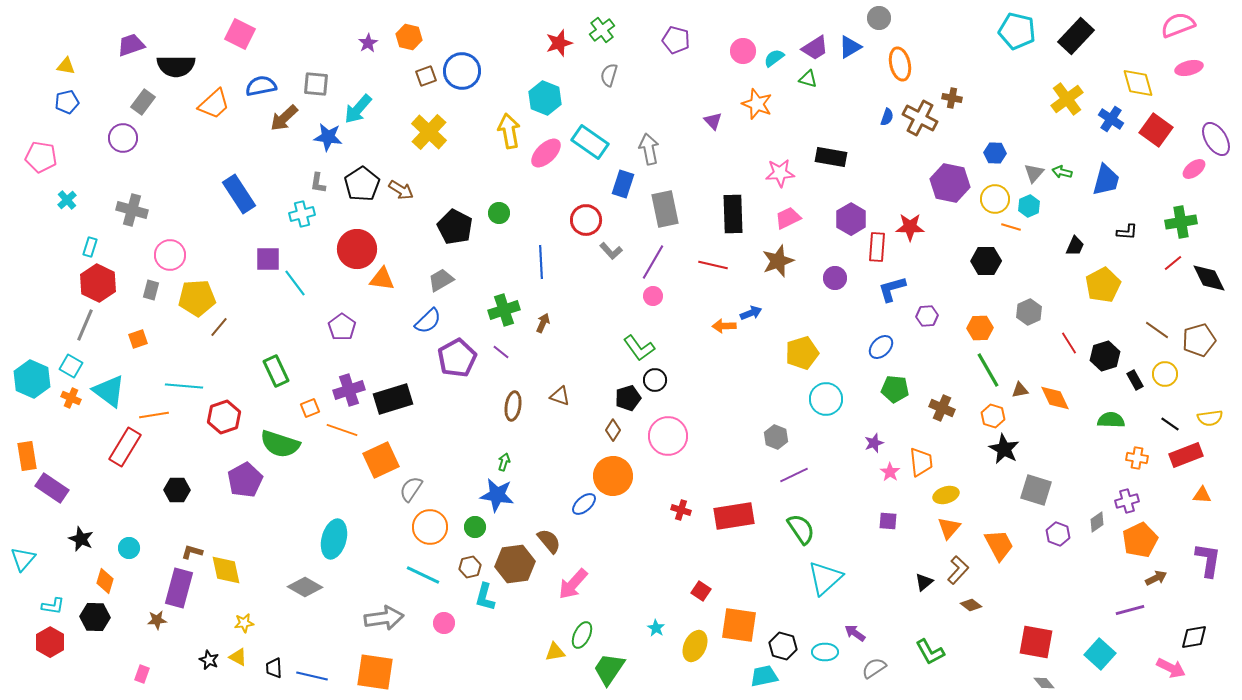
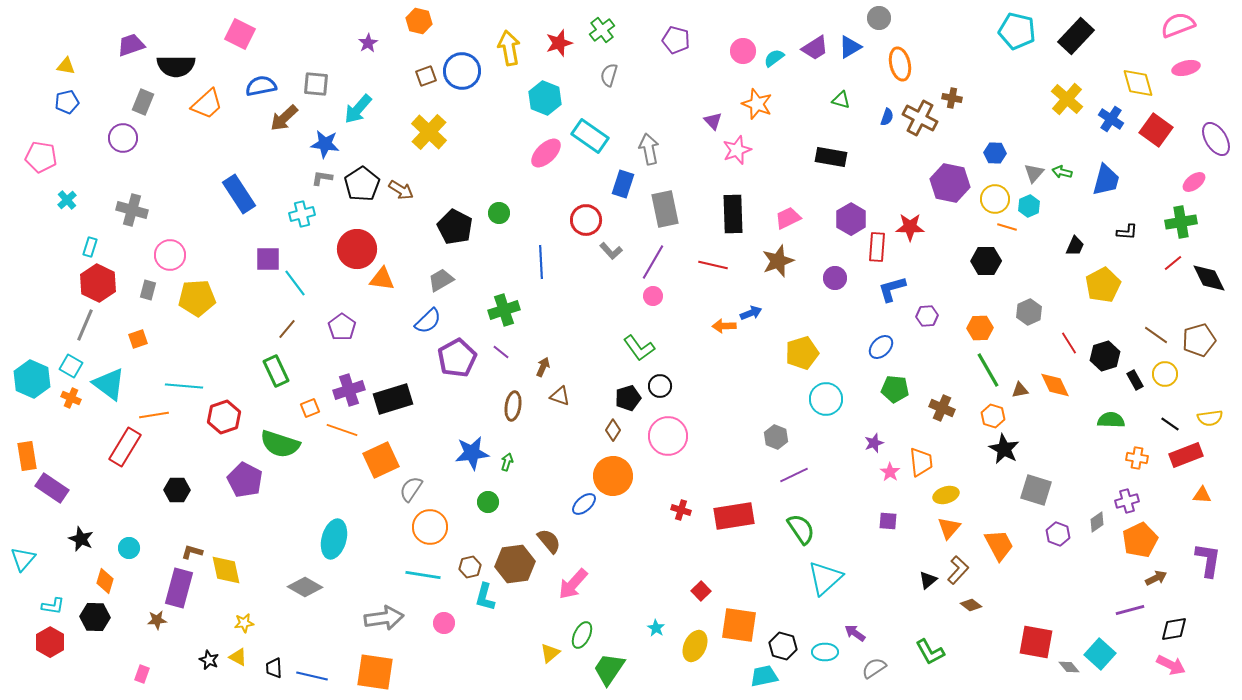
orange hexagon at (409, 37): moved 10 px right, 16 px up
pink ellipse at (1189, 68): moved 3 px left
green triangle at (808, 79): moved 33 px right, 21 px down
yellow cross at (1067, 99): rotated 12 degrees counterclockwise
gray rectangle at (143, 102): rotated 15 degrees counterclockwise
orange trapezoid at (214, 104): moved 7 px left
yellow arrow at (509, 131): moved 83 px up
blue star at (328, 137): moved 3 px left, 7 px down
cyan rectangle at (590, 142): moved 6 px up
pink ellipse at (1194, 169): moved 13 px down
pink star at (780, 173): moved 43 px left, 23 px up; rotated 16 degrees counterclockwise
gray L-shape at (318, 183): moved 4 px right, 5 px up; rotated 90 degrees clockwise
orange line at (1011, 227): moved 4 px left
gray rectangle at (151, 290): moved 3 px left
brown arrow at (543, 323): moved 44 px down
brown line at (219, 327): moved 68 px right, 2 px down
brown line at (1157, 330): moved 1 px left, 5 px down
black circle at (655, 380): moved 5 px right, 6 px down
cyan triangle at (109, 391): moved 7 px up
orange diamond at (1055, 398): moved 13 px up
green arrow at (504, 462): moved 3 px right
purple pentagon at (245, 480): rotated 16 degrees counterclockwise
blue star at (497, 495): moved 25 px left, 42 px up; rotated 16 degrees counterclockwise
green circle at (475, 527): moved 13 px right, 25 px up
cyan line at (423, 575): rotated 16 degrees counterclockwise
black triangle at (924, 582): moved 4 px right, 2 px up
red square at (701, 591): rotated 12 degrees clockwise
black diamond at (1194, 637): moved 20 px left, 8 px up
yellow triangle at (555, 652): moved 5 px left, 1 px down; rotated 30 degrees counterclockwise
pink arrow at (1171, 668): moved 3 px up
gray diamond at (1044, 683): moved 25 px right, 16 px up
